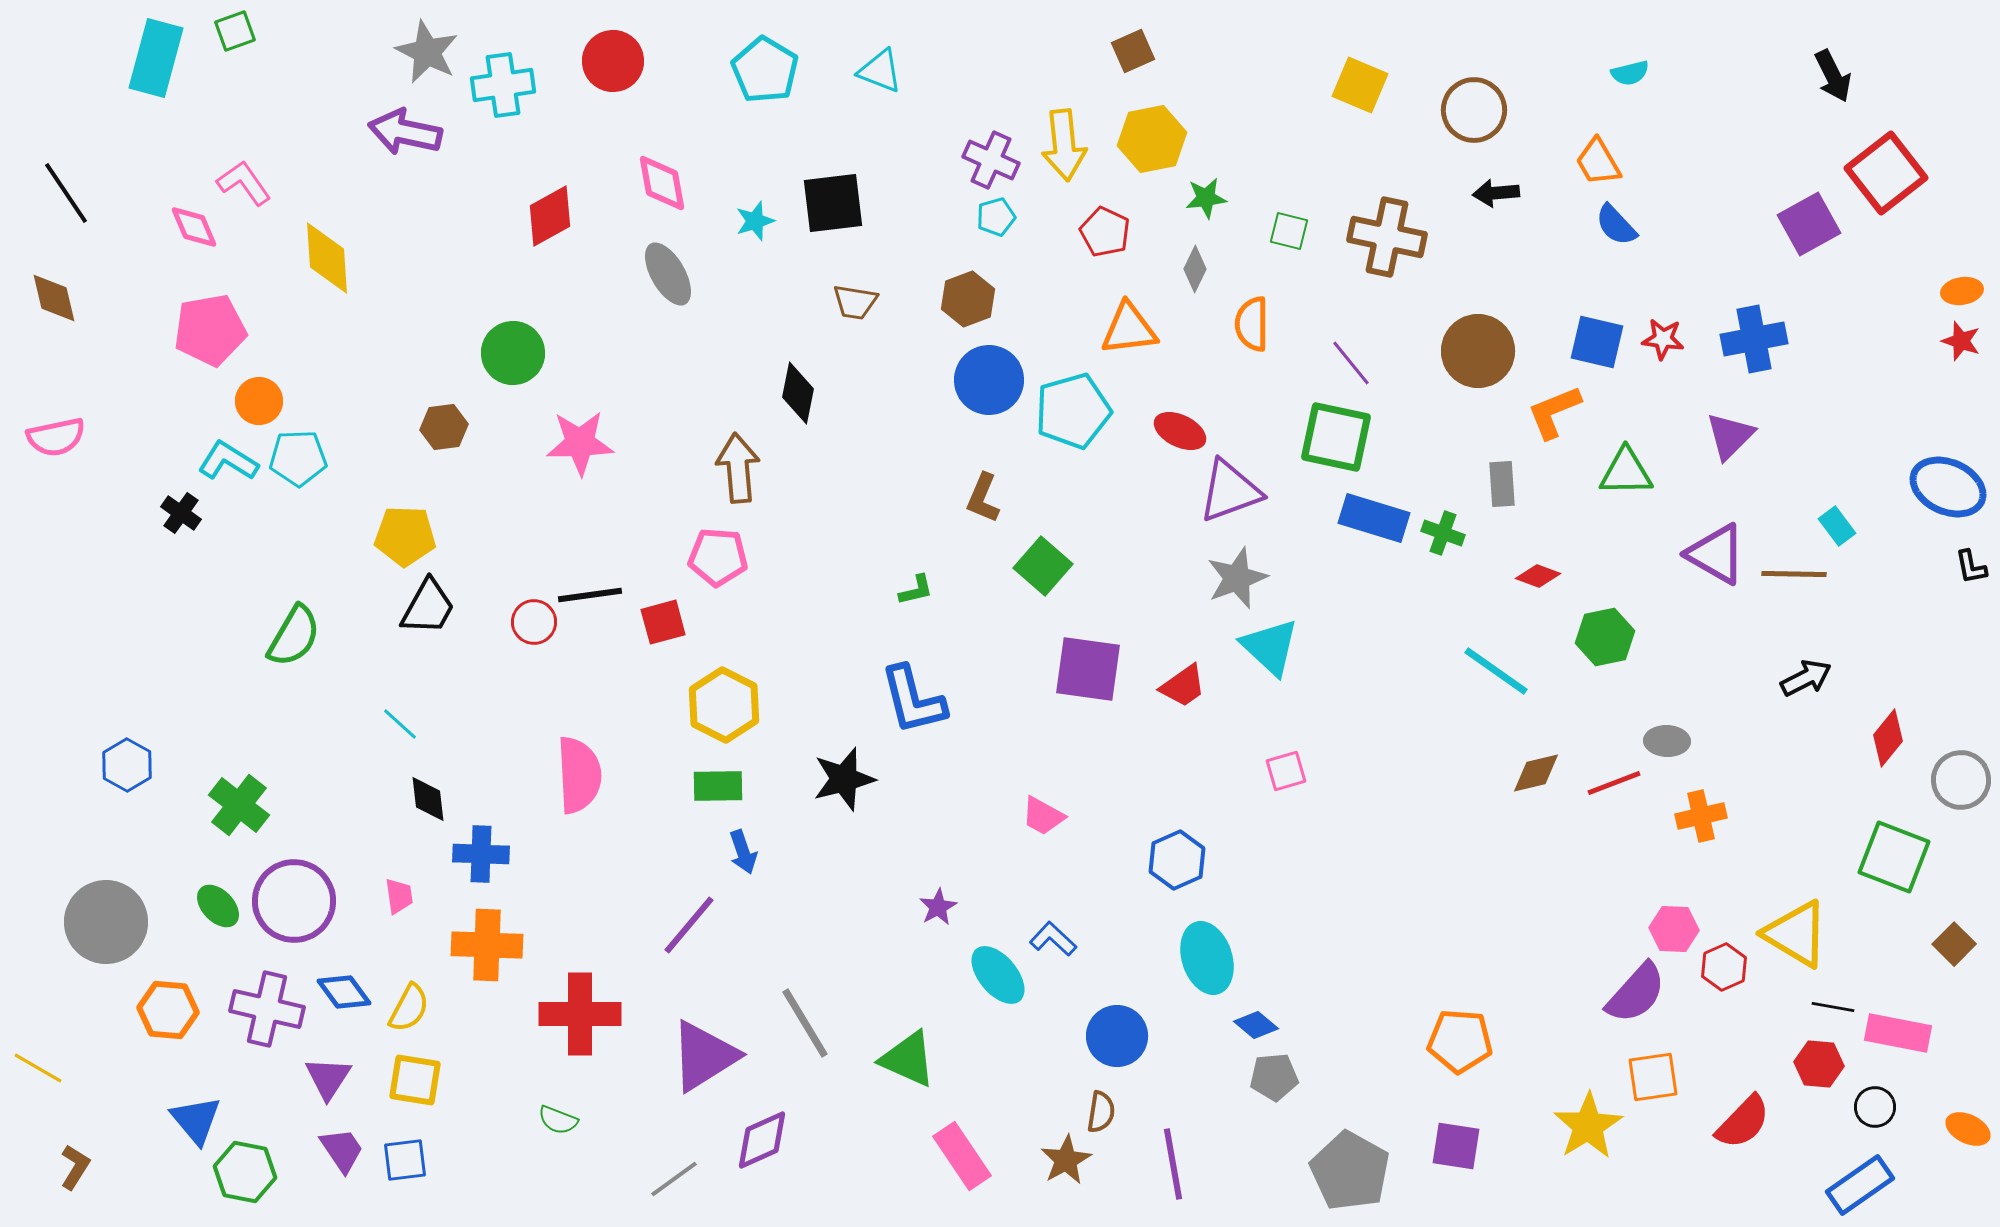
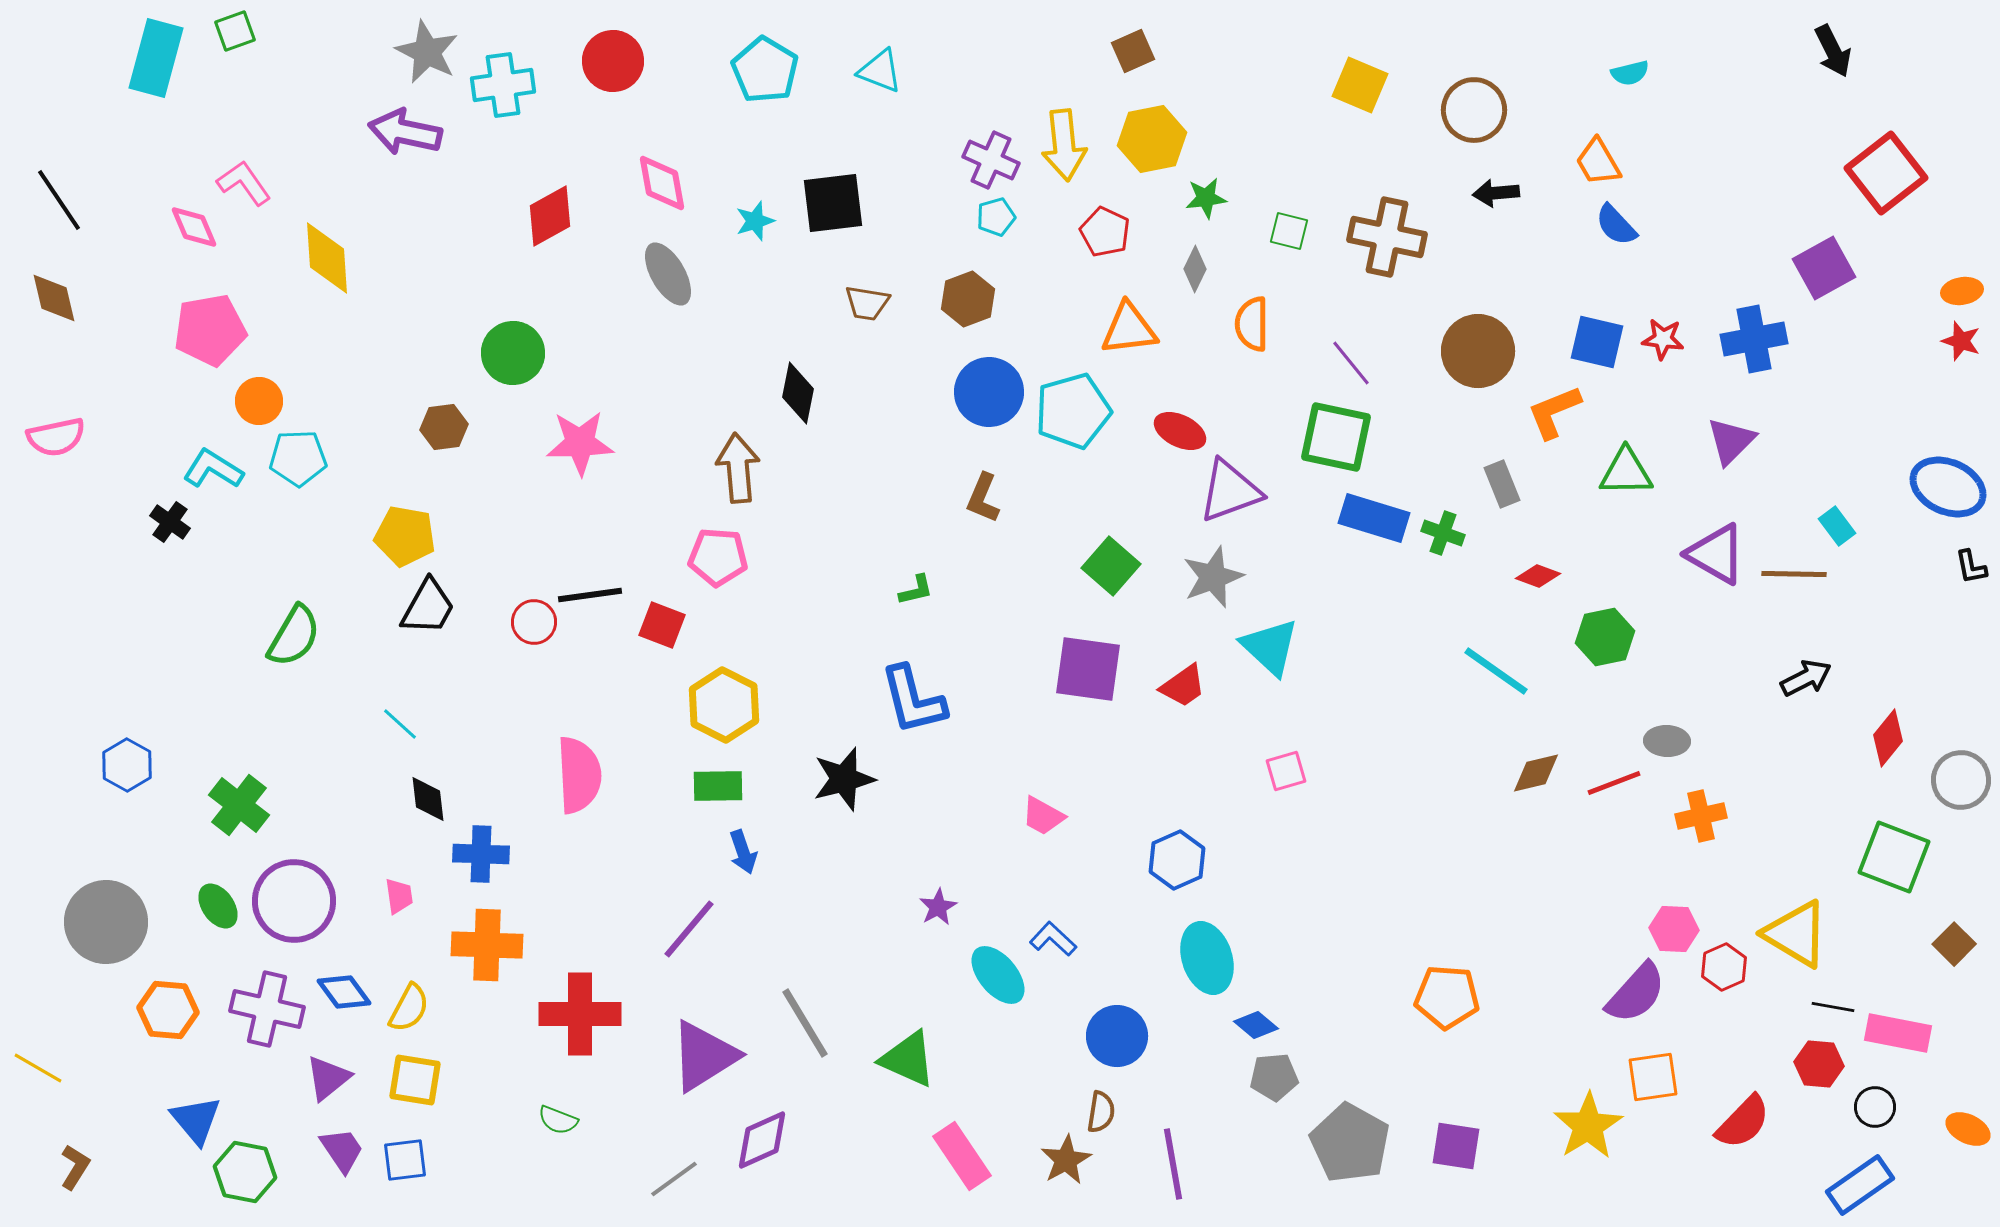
black arrow at (1833, 76): moved 25 px up
black line at (66, 193): moved 7 px left, 7 px down
purple square at (1809, 224): moved 15 px right, 44 px down
brown trapezoid at (855, 302): moved 12 px right, 1 px down
blue circle at (989, 380): moved 12 px down
purple triangle at (1730, 436): moved 1 px right, 5 px down
cyan L-shape at (228, 461): moved 15 px left, 8 px down
gray rectangle at (1502, 484): rotated 18 degrees counterclockwise
black cross at (181, 513): moved 11 px left, 9 px down
yellow pentagon at (405, 536): rotated 8 degrees clockwise
green square at (1043, 566): moved 68 px right
gray star at (1237, 578): moved 24 px left, 1 px up
red square at (663, 622): moved 1 px left, 3 px down; rotated 36 degrees clockwise
green ellipse at (218, 906): rotated 9 degrees clockwise
purple line at (689, 925): moved 4 px down
orange pentagon at (1460, 1041): moved 13 px left, 44 px up
purple triangle at (328, 1078): rotated 18 degrees clockwise
gray pentagon at (1350, 1171): moved 28 px up
